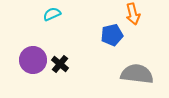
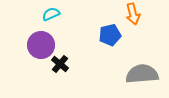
cyan semicircle: moved 1 px left
blue pentagon: moved 2 px left
purple circle: moved 8 px right, 15 px up
gray semicircle: moved 5 px right; rotated 12 degrees counterclockwise
